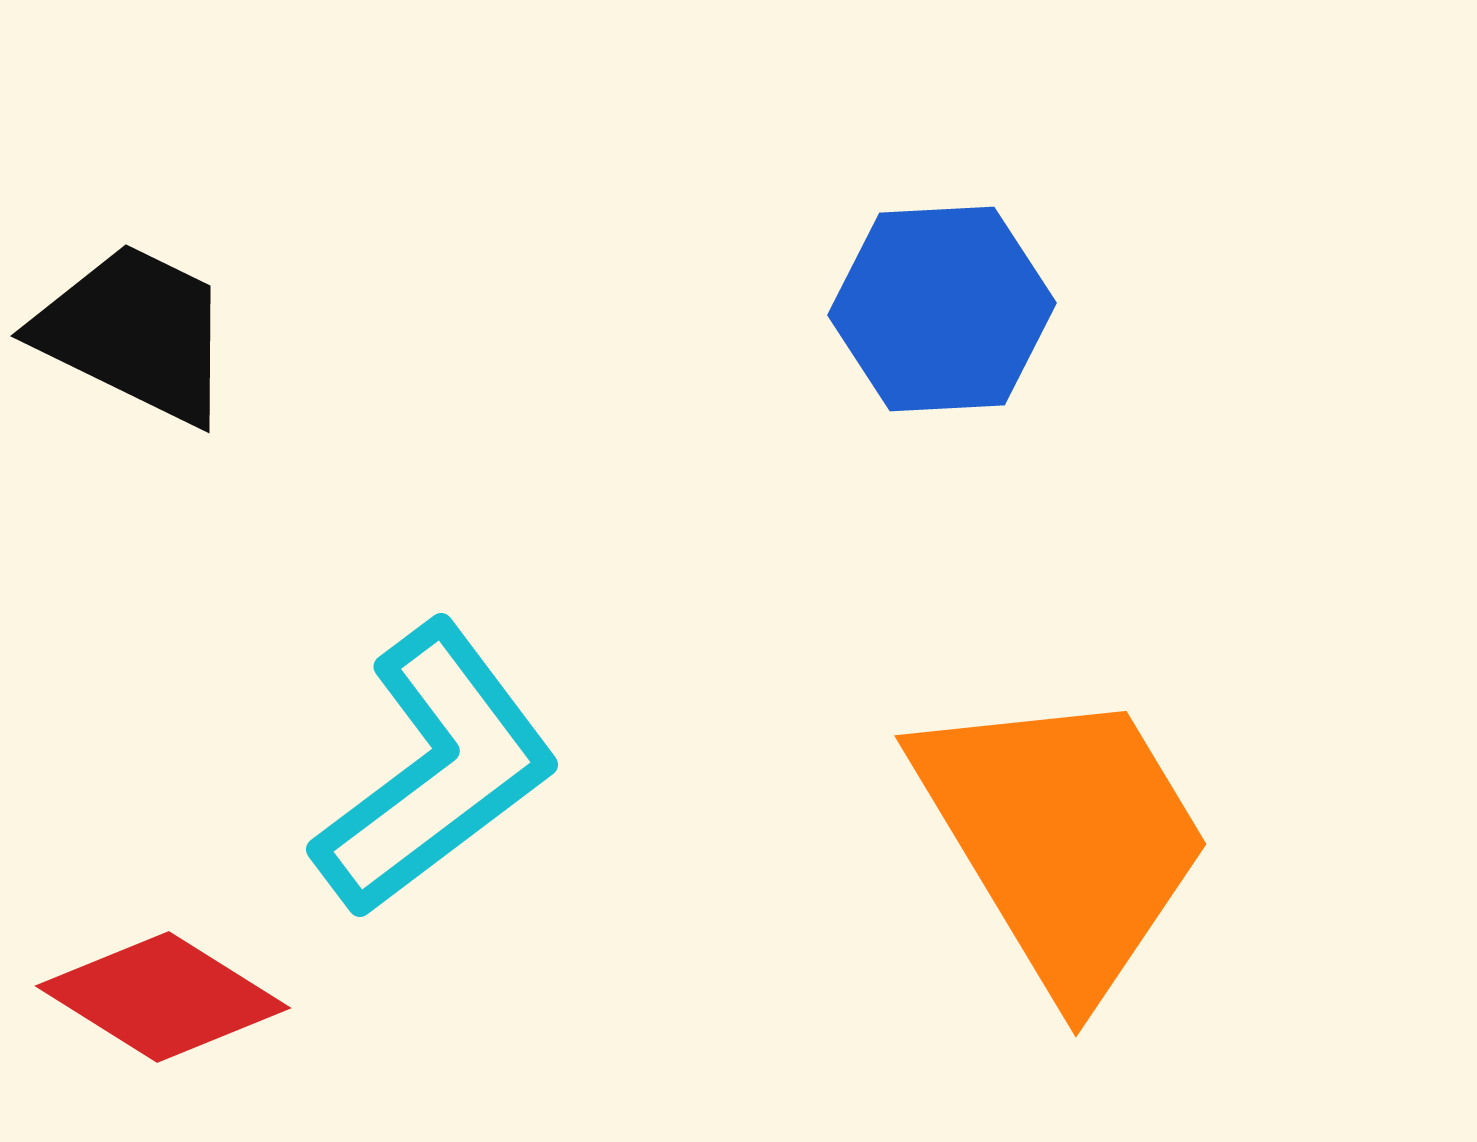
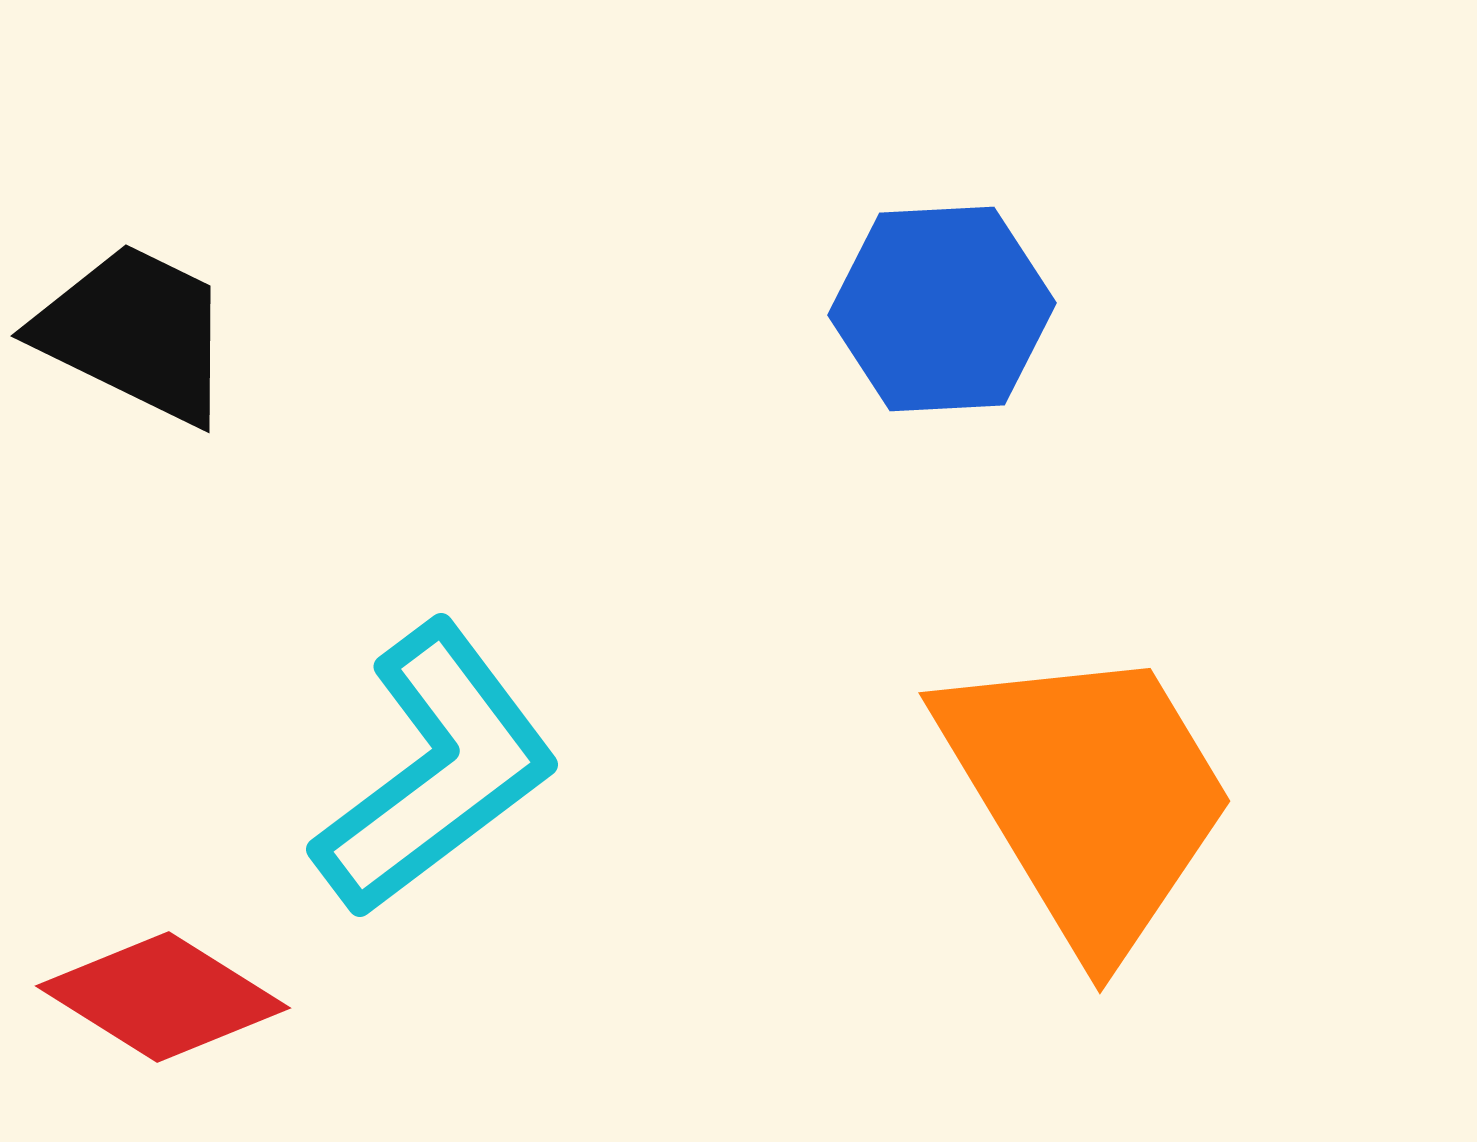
orange trapezoid: moved 24 px right, 43 px up
